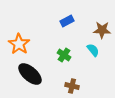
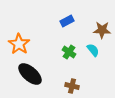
green cross: moved 5 px right, 3 px up
